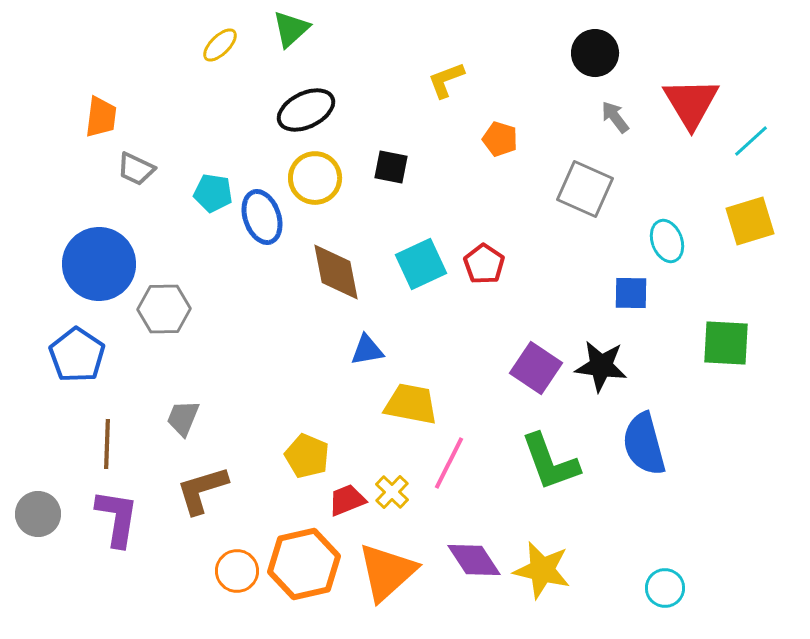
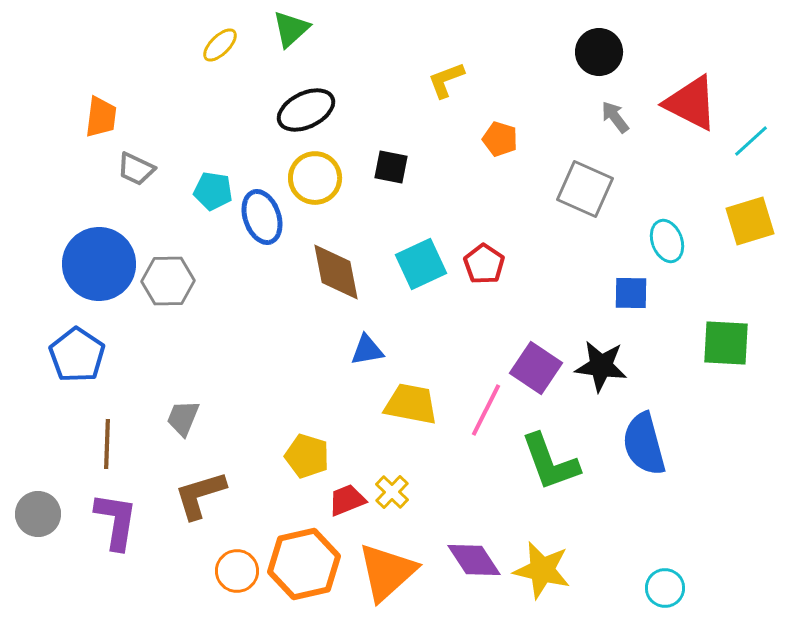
black circle at (595, 53): moved 4 px right, 1 px up
red triangle at (691, 103): rotated 32 degrees counterclockwise
cyan pentagon at (213, 193): moved 2 px up
gray hexagon at (164, 309): moved 4 px right, 28 px up
yellow pentagon at (307, 456): rotated 6 degrees counterclockwise
pink line at (449, 463): moved 37 px right, 53 px up
brown L-shape at (202, 490): moved 2 px left, 5 px down
purple L-shape at (117, 518): moved 1 px left, 3 px down
